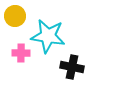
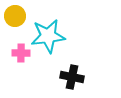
cyan star: rotated 16 degrees counterclockwise
black cross: moved 10 px down
